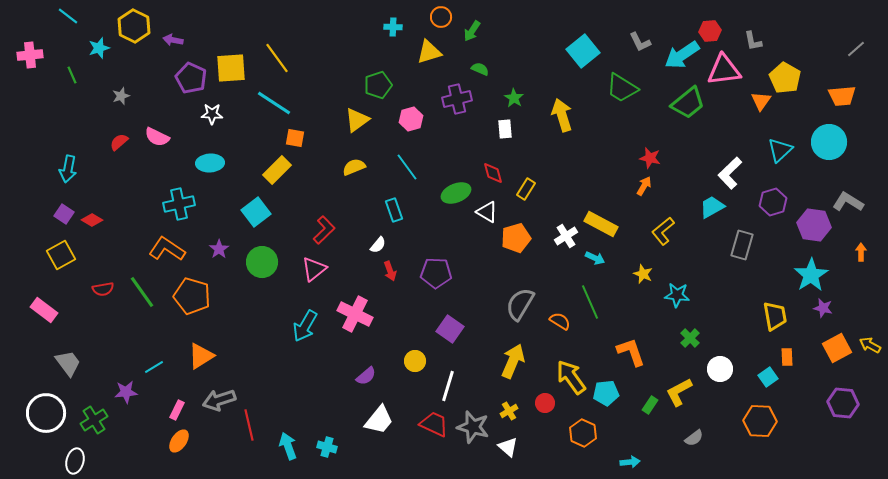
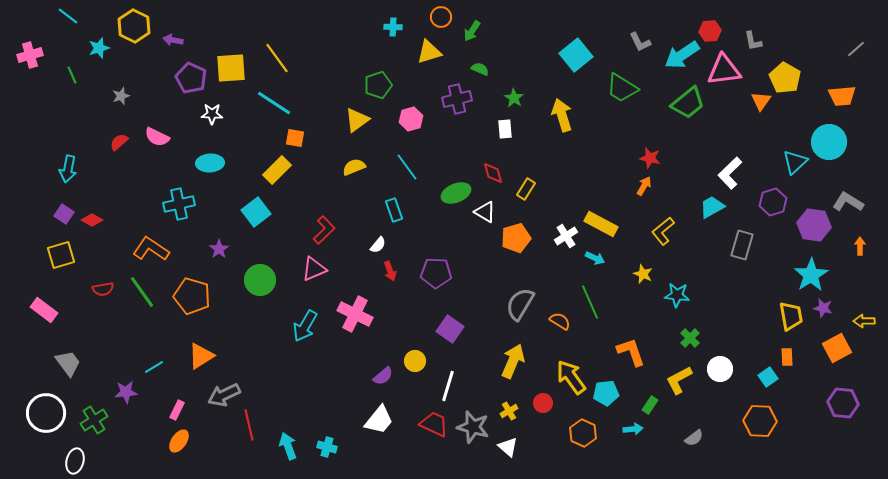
cyan square at (583, 51): moved 7 px left, 4 px down
pink cross at (30, 55): rotated 10 degrees counterclockwise
cyan triangle at (780, 150): moved 15 px right, 12 px down
white triangle at (487, 212): moved 2 px left
orange L-shape at (167, 249): moved 16 px left
orange arrow at (861, 252): moved 1 px left, 6 px up
yellow square at (61, 255): rotated 12 degrees clockwise
green circle at (262, 262): moved 2 px left, 18 px down
pink triangle at (314, 269): rotated 16 degrees clockwise
yellow trapezoid at (775, 316): moved 16 px right
yellow arrow at (870, 345): moved 6 px left, 24 px up; rotated 30 degrees counterclockwise
purple semicircle at (366, 376): moved 17 px right
yellow L-shape at (679, 392): moved 12 px up
gray arrow at (219, 400): moved 5 px right, 5 px up; rotated 8 degrees counterclockwise
red circle at (545, 403): moved 2 px left
cyan arrow at (630, 462): moved 3 px right, 33 px up
